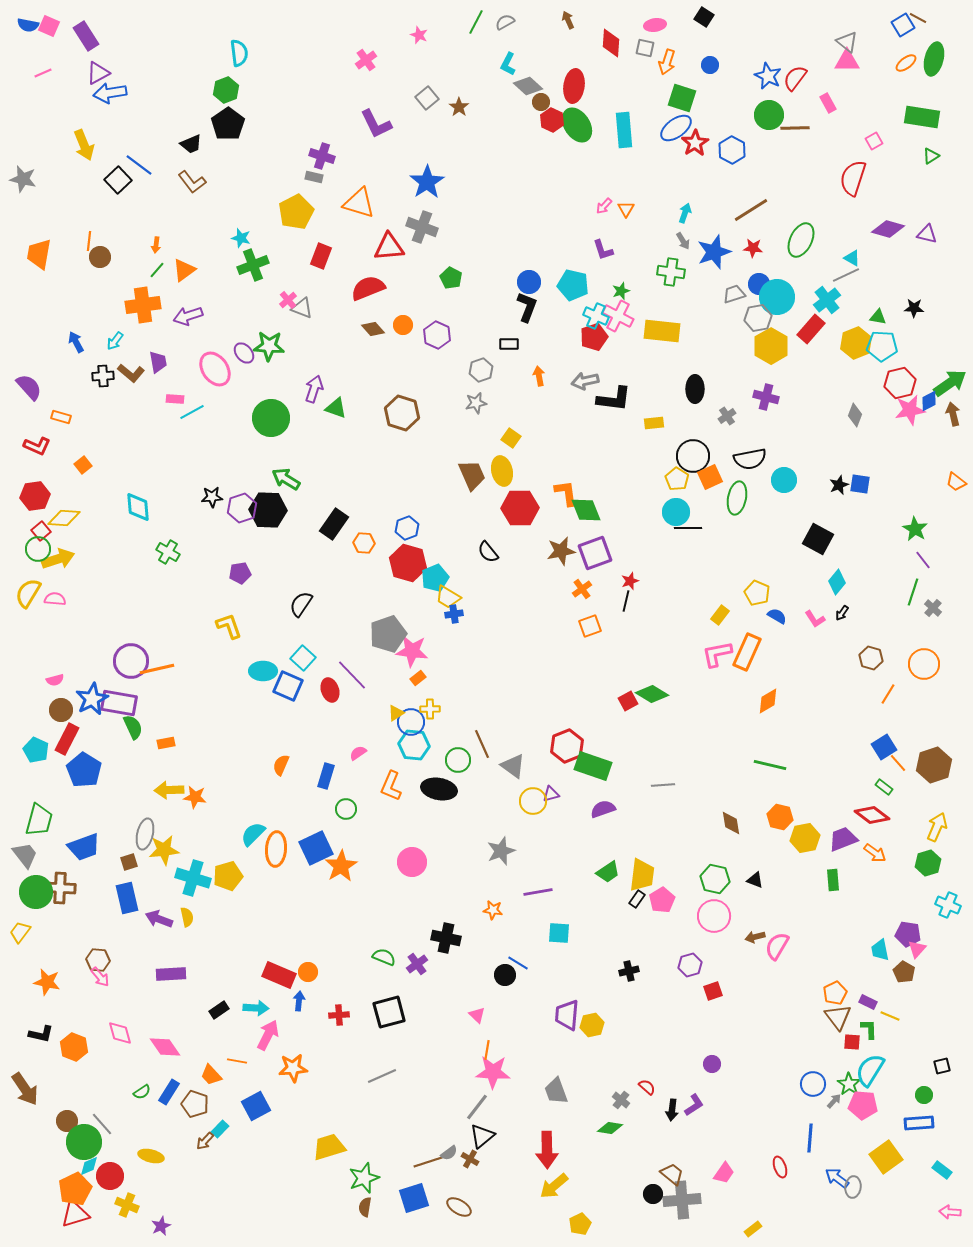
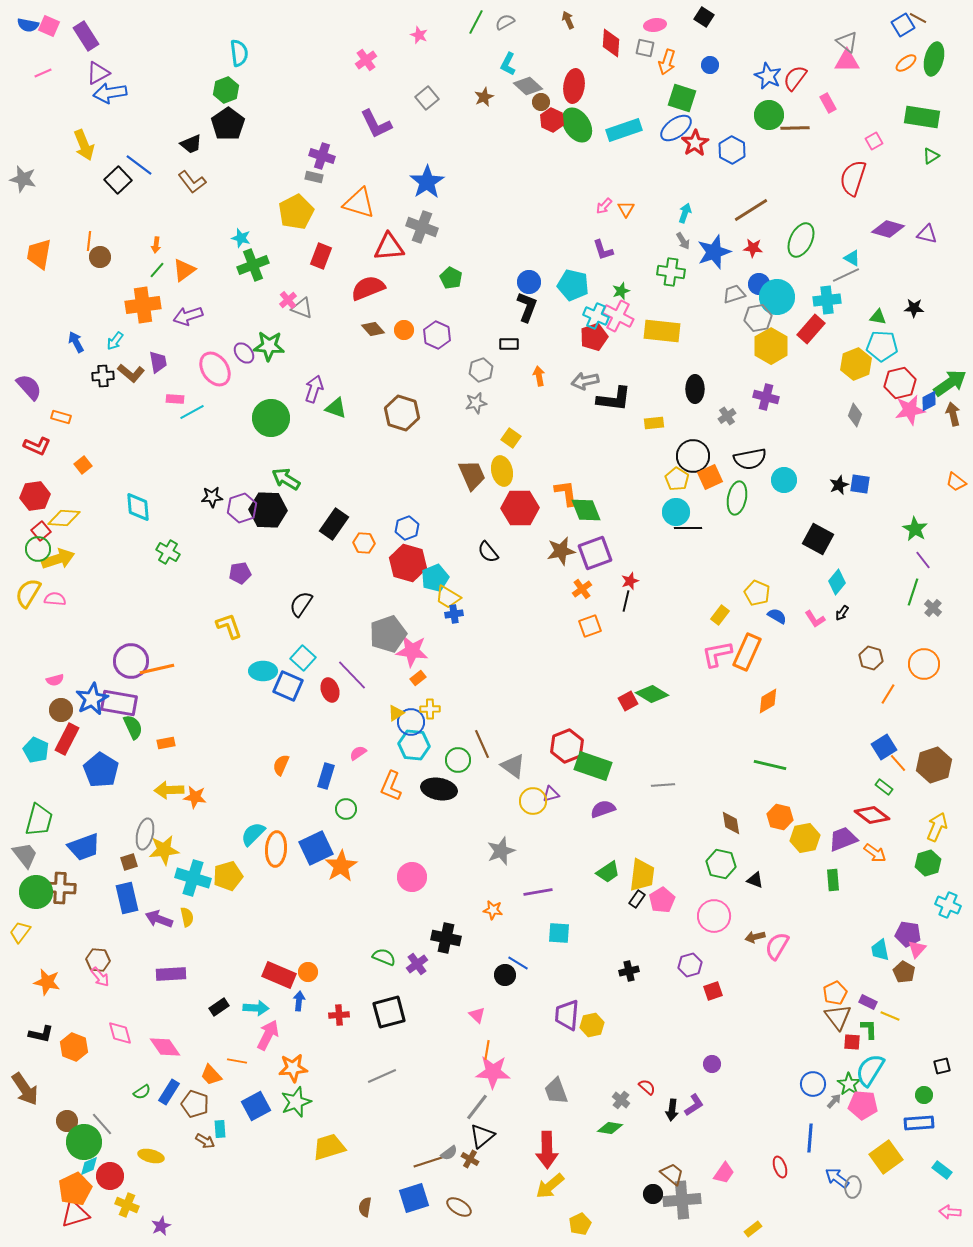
brown star at (459, 107): moved 25 px right, 10 px up; rotated 12 degrees clockwise
cyan rectangle at (624, 130): rotated 76 degrees clockwise
cyan cross at (827, 300): rotated 32 degrees clockwise
orange circle at (403, 325): moved 1 px right, 5 px down
yellow hexagon at (856, 343): moved 21 px down
blue pentagon at (84, 770): moved 17 px right
pink circle at (412, 862): moved 15 px down
green hexagon at (715, 879): moved 6 px right, 15 px up
black rectangle at (219, 1010): moved 3 px up
cyan rectangle at (220, 1129): rotated 48 degrees counterclockwise
brown arrow at (205, 1141): rotated 102 degrees counterclockwise
green star at (364, 1178): moved 68 px left, 76 px up
yellow arrow at (554, 1186): moved 4 px left
